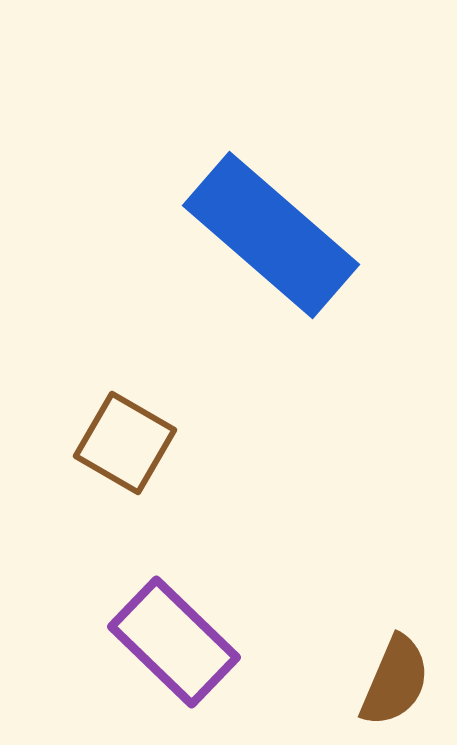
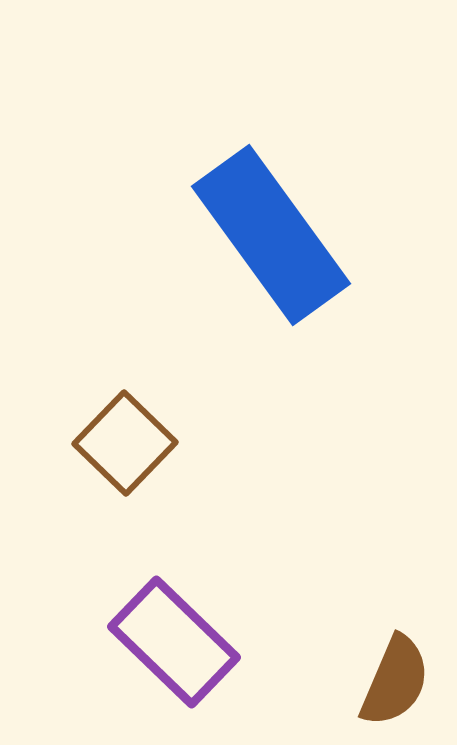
blue rectangle: rotated 13 degrees clockwise
brown square: rotated 14 degrees clockwise
